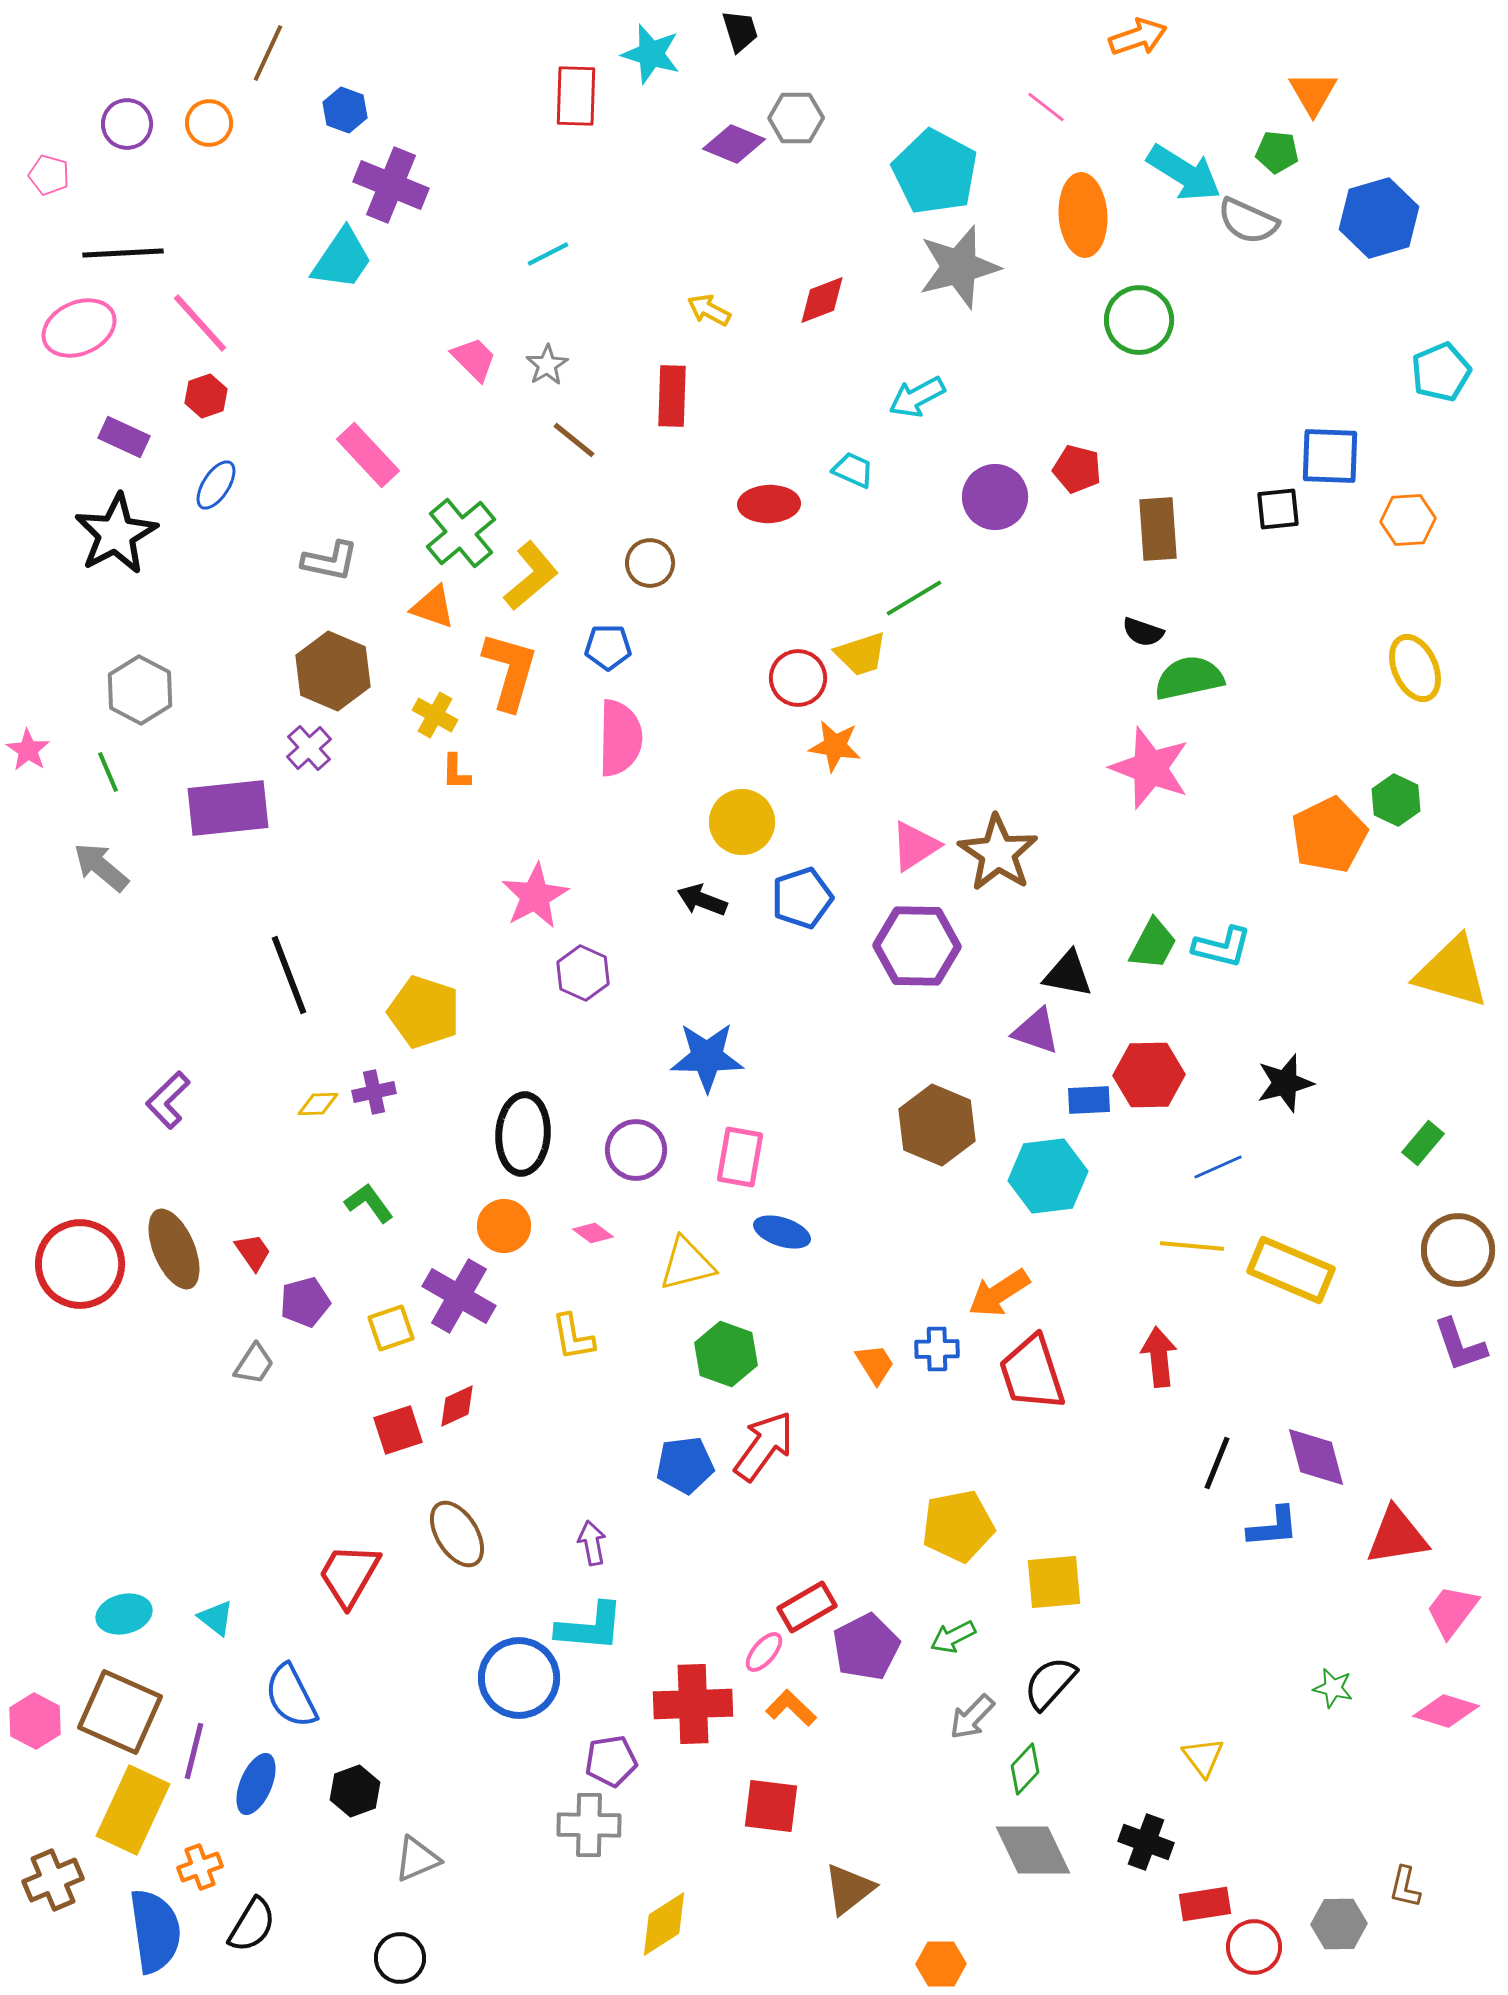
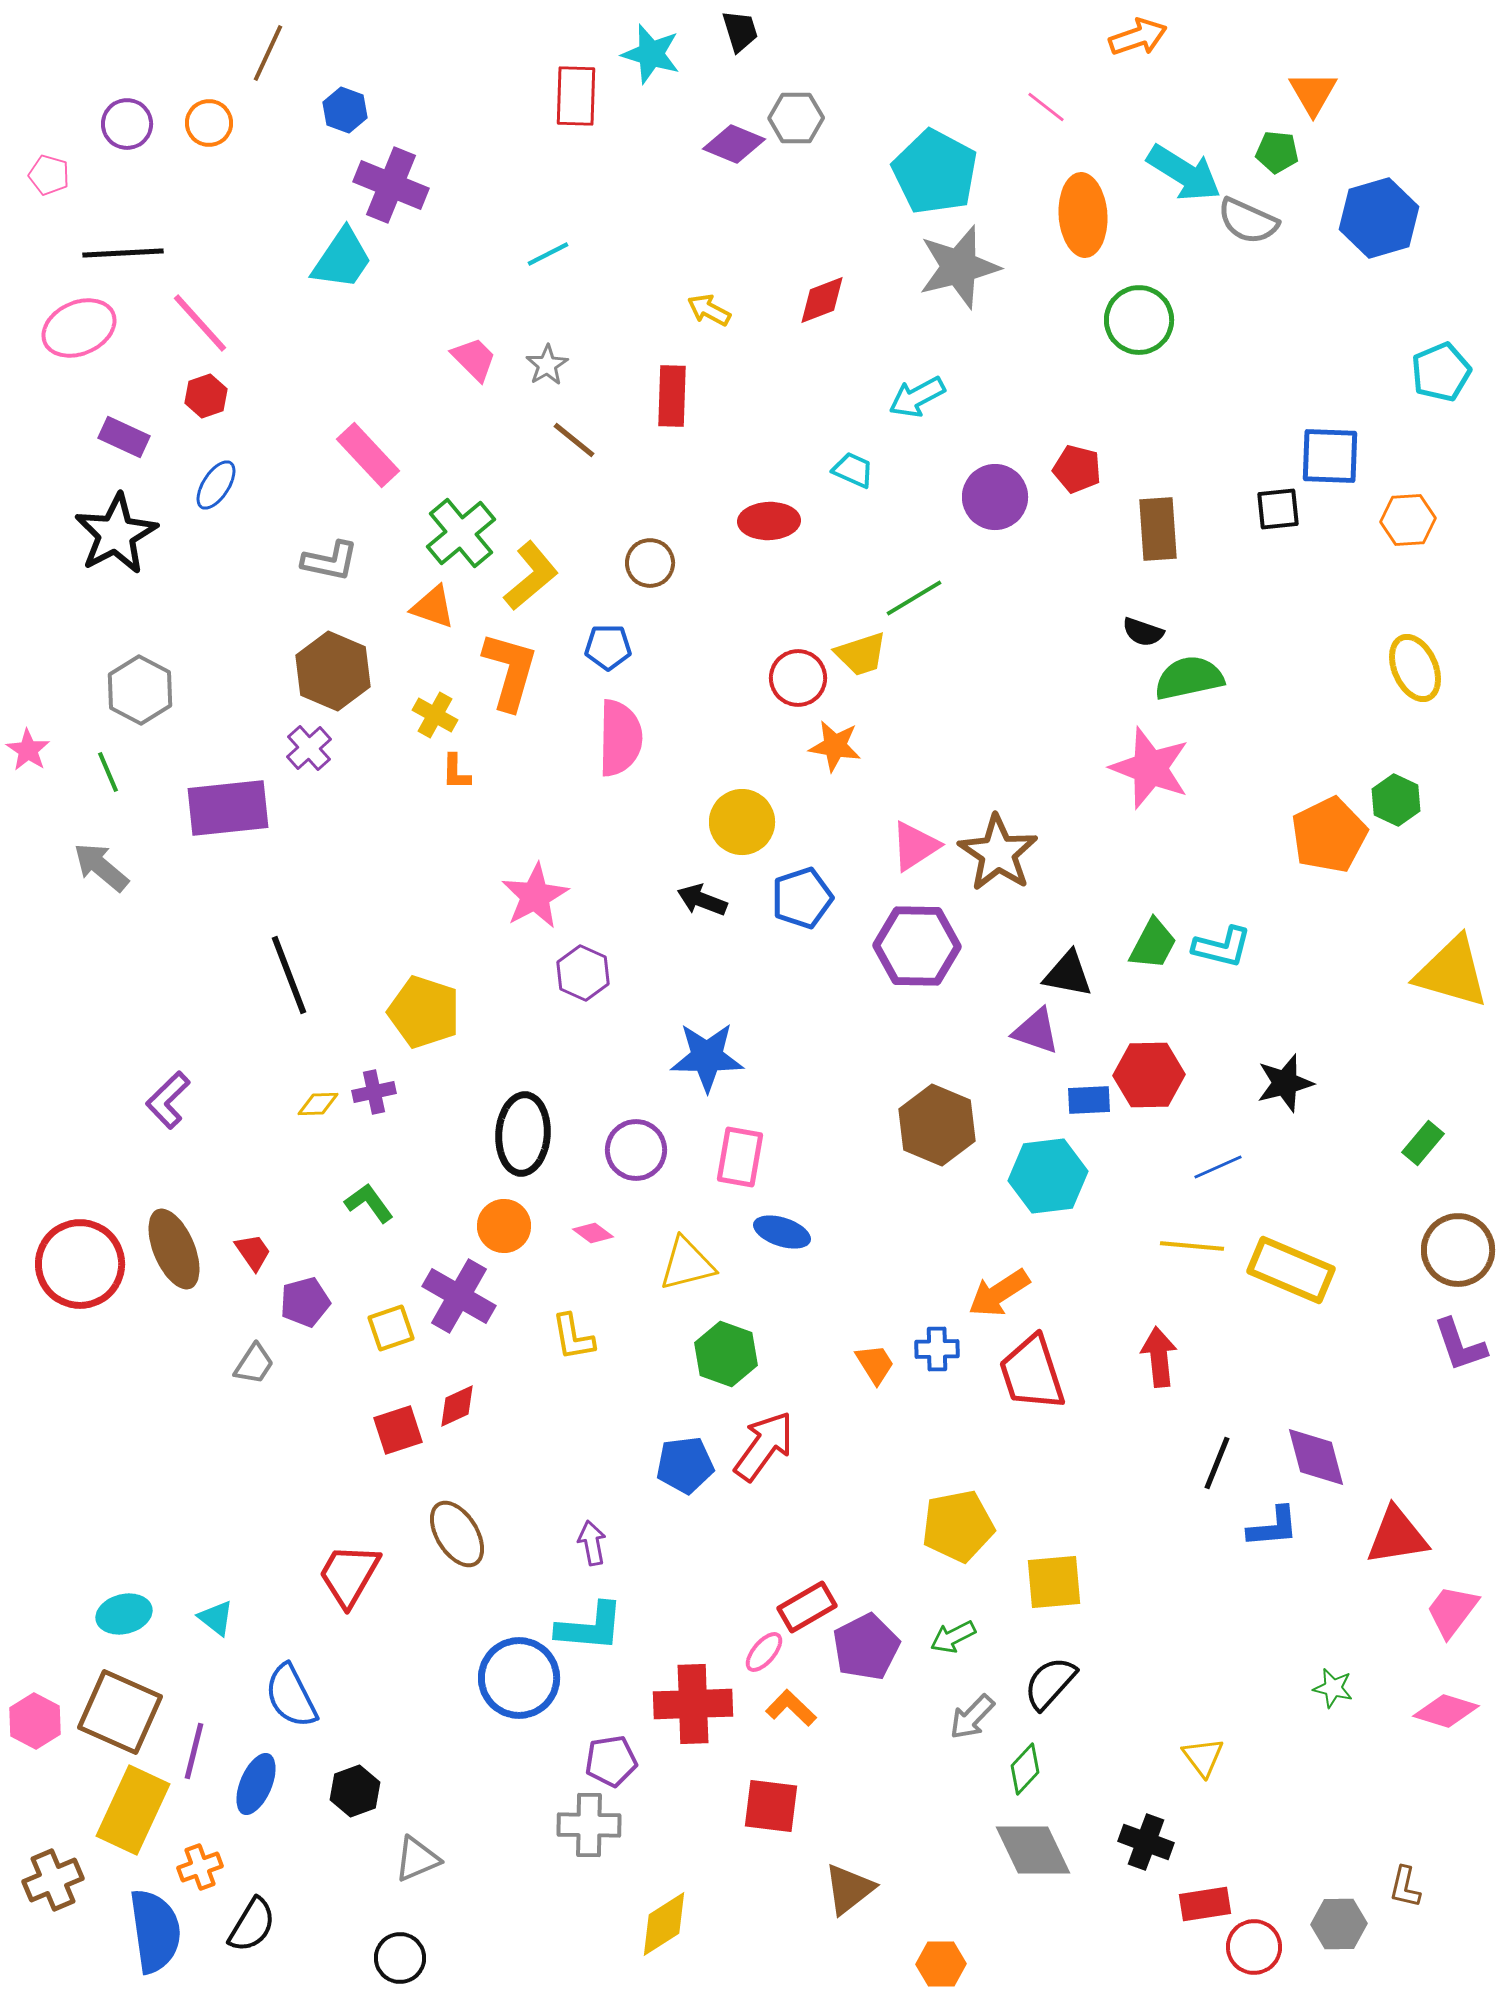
red ellipse at (769, 504): moved 17 px down
